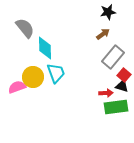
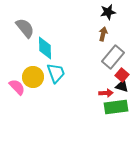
brown arrow: rotated 40 degrees counterclockwise
red square: moved 2 px left
pink semicircle: rotated 66 degrees clockwise
